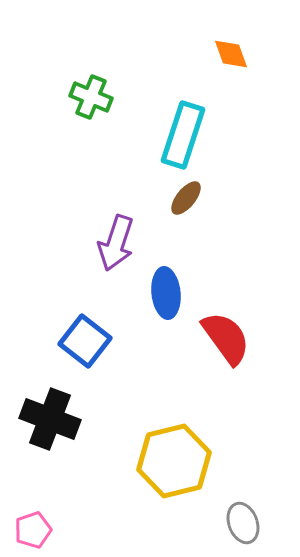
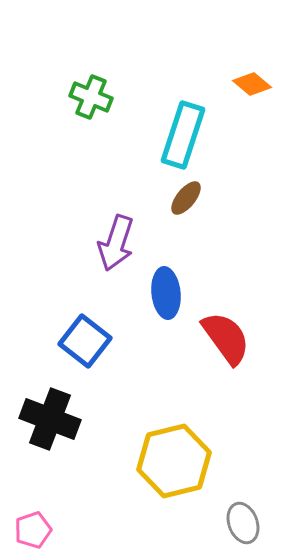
orange diamond: moved 21 px right, 30 px down; rotated 30 degrees counterclockwise
